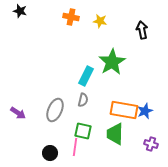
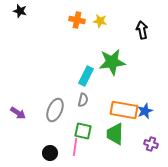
orange cross: moved 6 px right, 3 px down
green star: rotated 24 degrees clockwise
